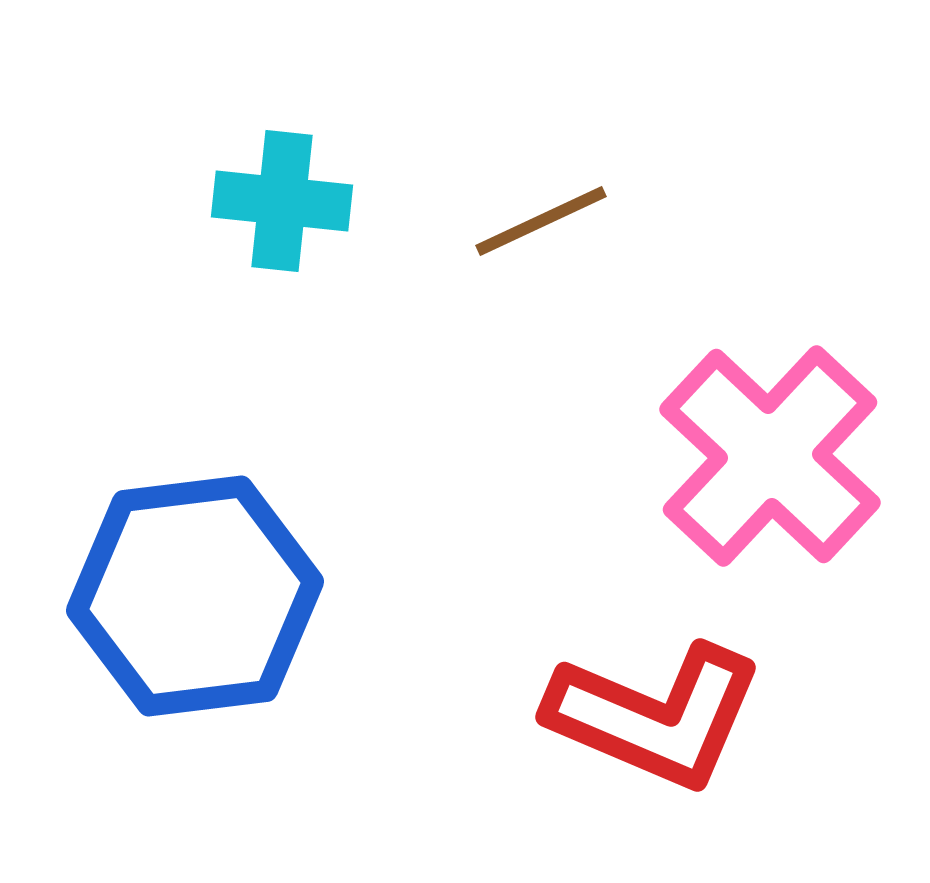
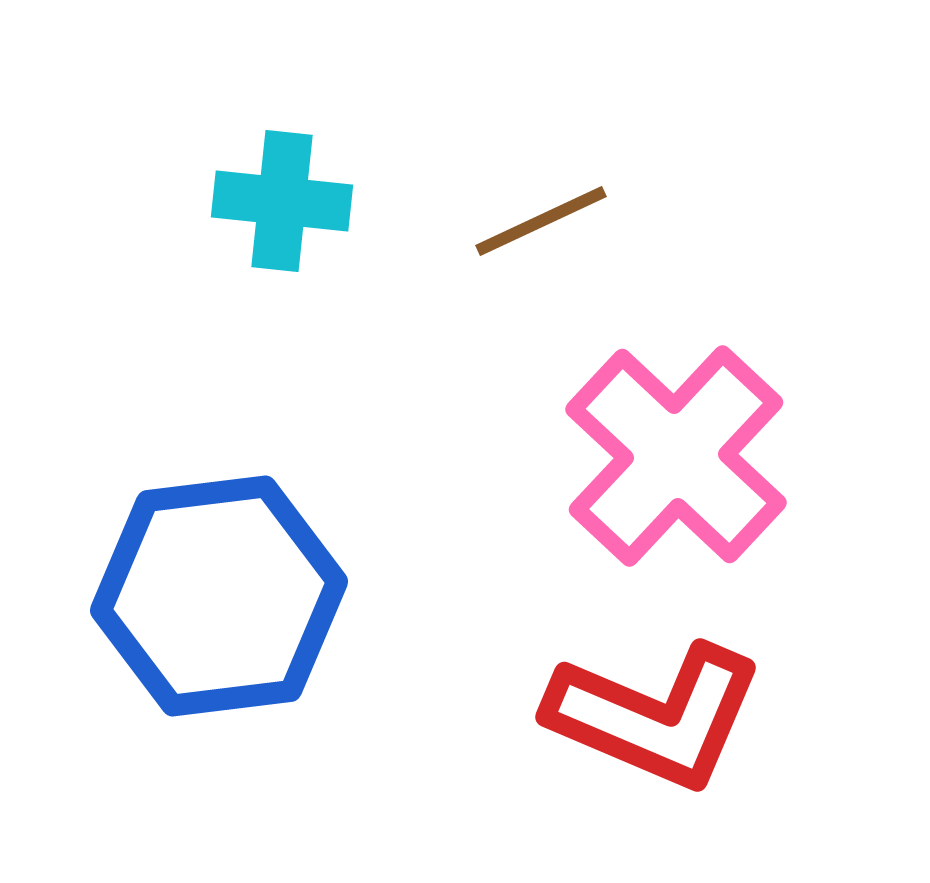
pink cross: moved 94 px left
blue hexagon: moved 24 px right
